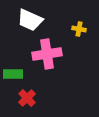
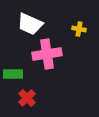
white trapezoid: moved 4 px down
